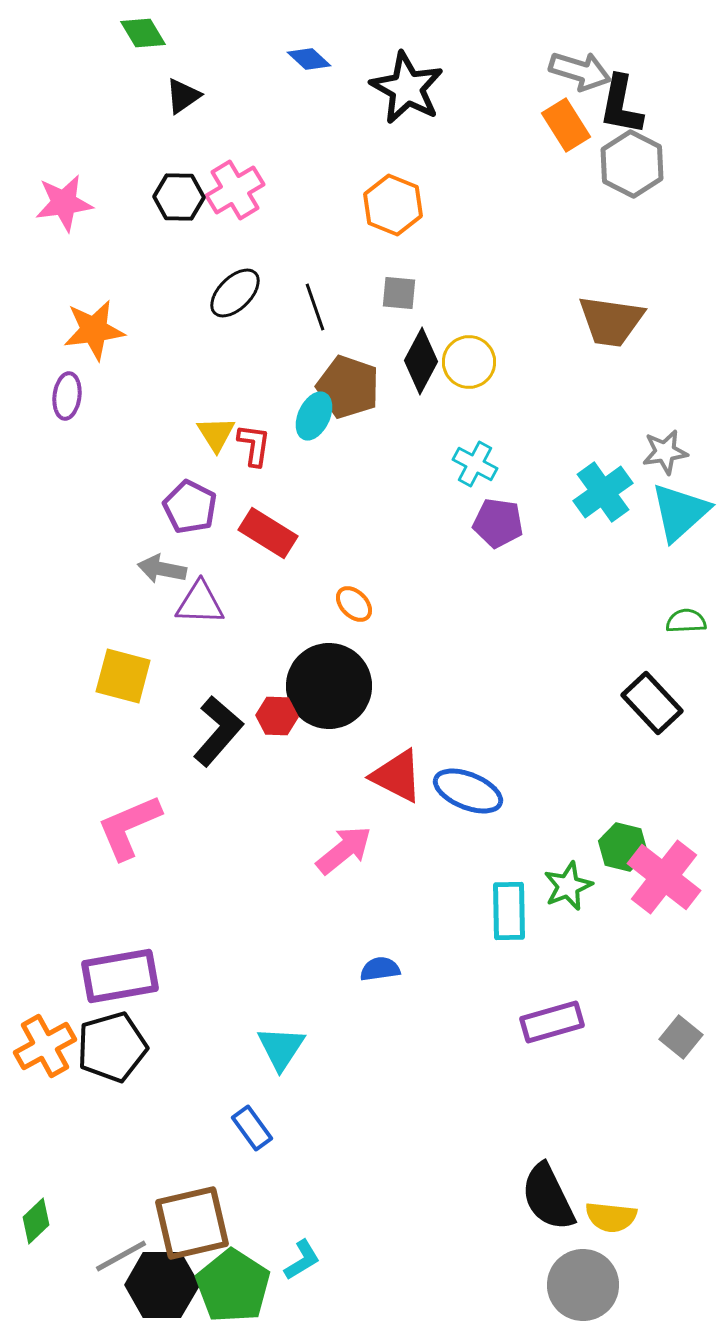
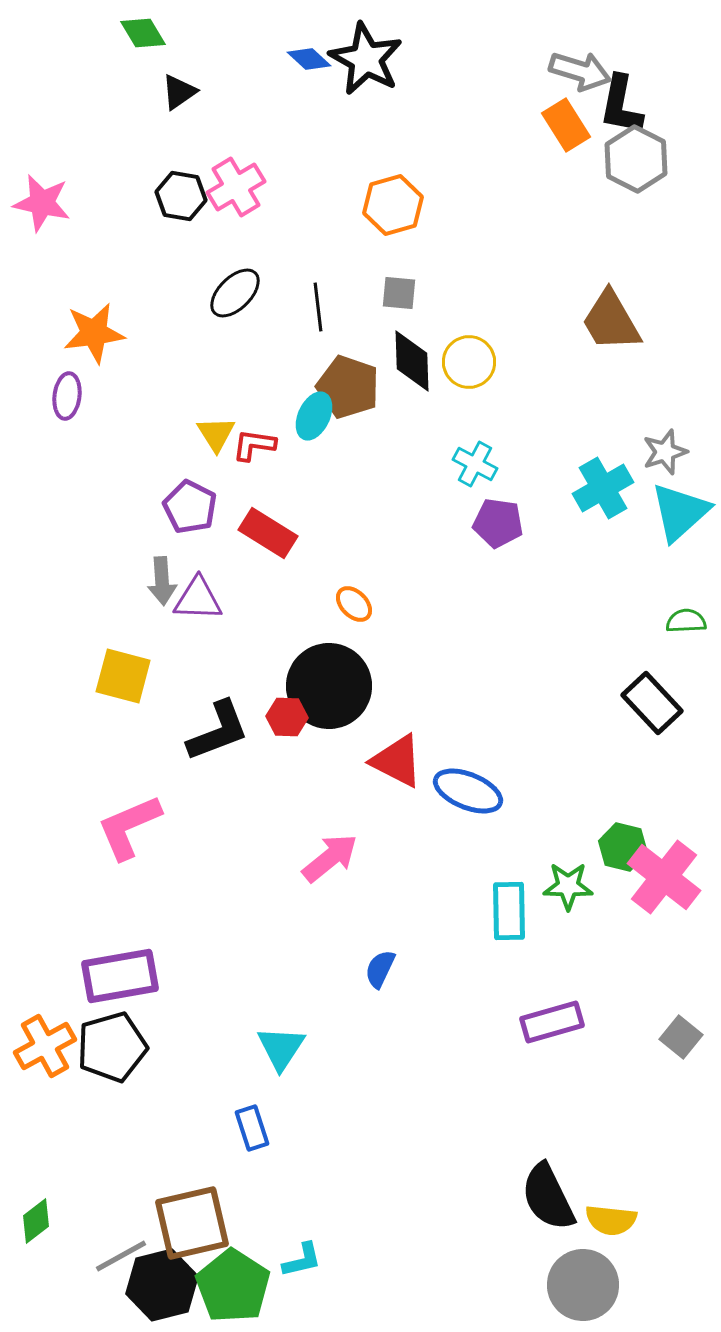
black star at (407, 88): moved 41 px left, 29 px up
black triangle at (183, 96): moved 4 px left, 4 px up
gray hexagon at (632, 164): moved 4 px right, 5 px up
pink cross at (235, 190): moved 1 px right, 3 px up
black hexagon at (179, 197): moved 2 px right, 1 px up; rotated 9 degrees clockwise
pink star at (64, 203): moved 22 px left; rotated 20 degrees clockwise
orange hexagon at (393, 205): rotated 22 degrees clockwise
black line at (315, 307): moved 3 px right; rotated 12 degrees clockwise
brown trapezoid at (611, 321): rotated 52 degrees clockwise
orange star at (94, 330): moved 3 px down
black diamond at (421, 361): moved 9 px left; rotated 30 degrees counterclockwise
red L-shape at (254, 445): rotated 90 degrees counterclockwise
gray star at (665, 452): rotated 9 degrees counterclockwise
cyan cross at (603, 492): moved 4 px up; rotated 6 degrees clockwise
gray arrow at (162, 569): moved 12 px down; rotated 105 degrees counterclockwise
purple triangle at (200, 603): moved 2 px left, 4 px up
red hexagon at (277, 716): moved 10 px right, 1 px down
black L-shape at (218, 731): rotated 28 degrees clockwise
red triangle at (397, 776): moved 15 px up
pink arrow at (344, 850): moved 14 px left, 8 px down
green star at (568, 886): rotated 24 degrees clockwise
blue semicircle at (380, 969): rotated 57 degrees counterclockwise
blue rectangle at (252, 1128): rotated 18 degrees clockwise
yellow semicircle at (611, 1217): moved 3 px down
green diamond at (36, 1221): rotated 6 degrees clockwise
cyan L-shape at (302, 1260): rotated 18 degrees clockwise
black hexagon at (162, 1285): rotated 14 degrees counterclockwise
